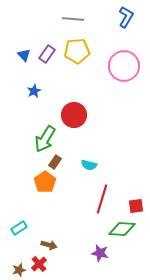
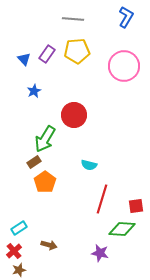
blue triangle: moved 4 px down
brown rectangle: moved 21 px left; rotated 24 degrees clockwise
red cross: moved 25 px left, 13 px up
